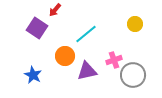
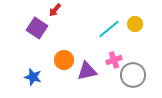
cyan line: moved 23 px right, 5 px up
orange circle: moved 1 px left, 4 px down
blue star: moved 2 px down; rotated 12 degrees counterclockwise
